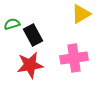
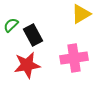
green semicircle: moved 1 px left, 1 px down; rotated 28 degrees counterclockwise
red star: moved 3 px left
